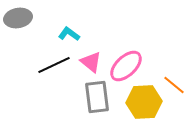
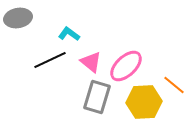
black line: moved 4 px left, 5 px up
gray rectangle: rotated 24 degrees clockwise
